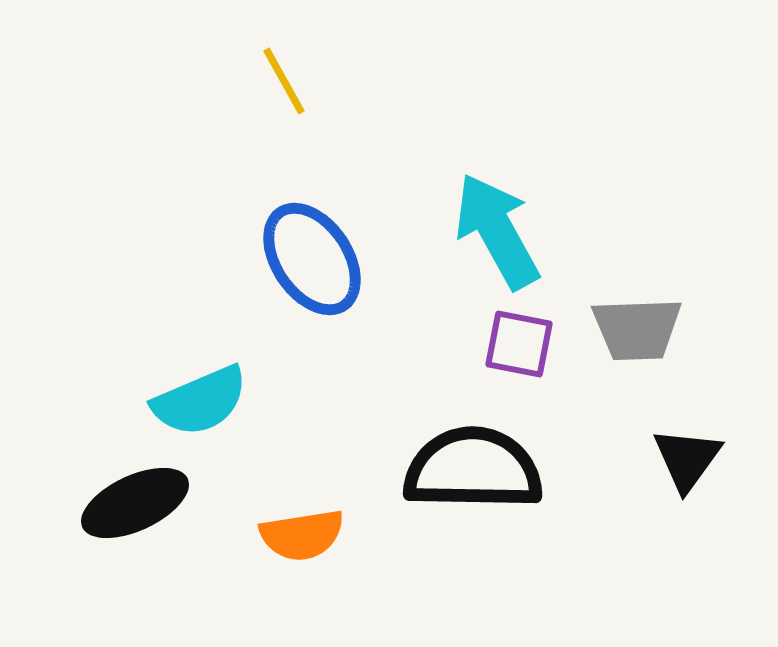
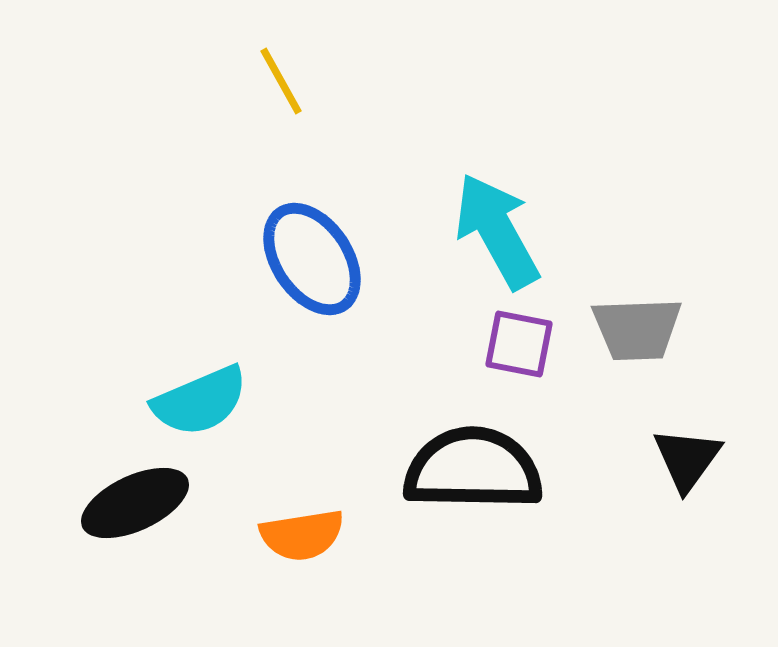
yellow line: moved 3 px left
